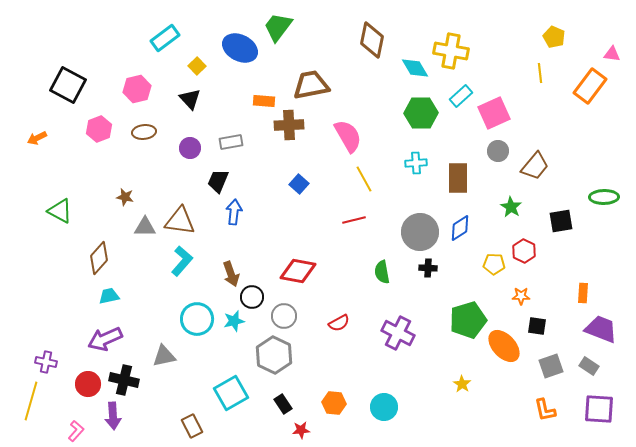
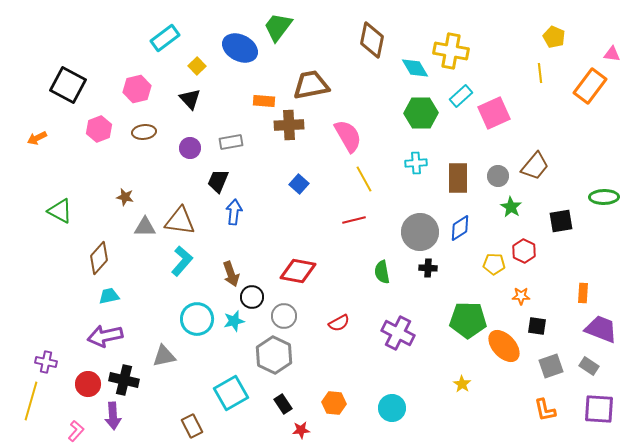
gray circle at (498, 151): moved 25 px down
green pentagon at (468, 320): rotated 18 degrees clockwise
purple arrow at (105, 339): moved 3 px up; rotated 12 degrees clockwise
cyan circle at (384, 407): moved 8 px right, 1 px down
